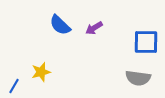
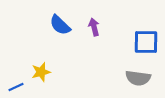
purple arrow: moved 1 px up; rotated 108 degrees clockwise
blue line: moved 2 px right, 1 px down; rotated 35 degrees clockwise
